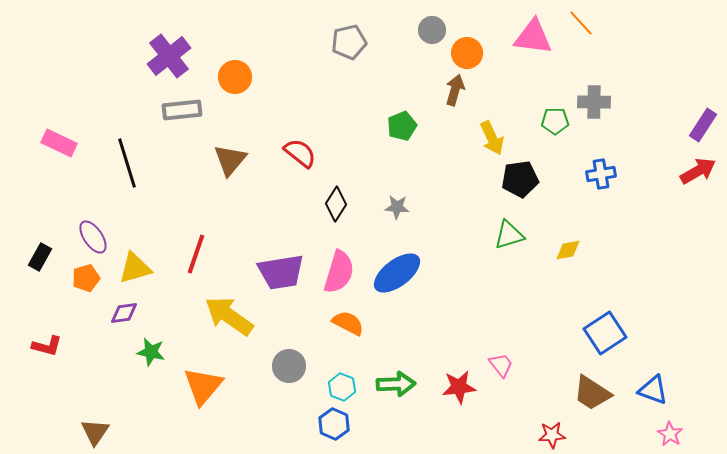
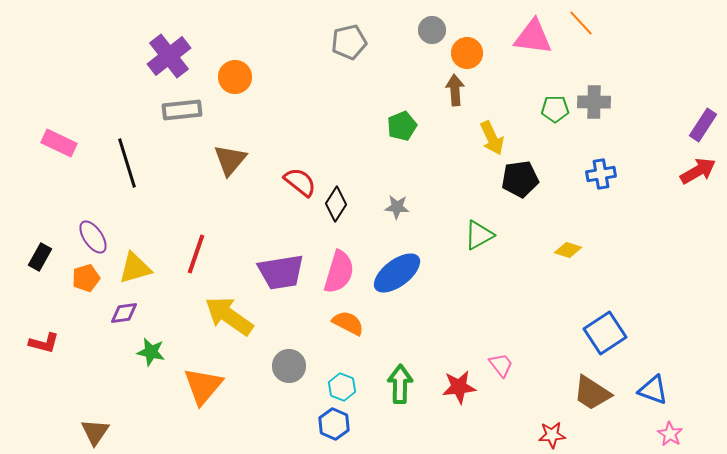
brown arrow at (455, 90): rotated 20 degrees counterclockwise
green pentagon at (555, 121): moved 12 px up
red semicircle at (300, 153): moved 29 px down
green triangle at (509, 235): moved 30 px left; rotated 12 degrees counterclockwise
yellow diamond at (568, 250): rotated 28 degrees clockwise
red L-shape at (47, 346): moved 3 px left, 3 px up
green arrow at (396, 384): moved 4 px right; rotated 87 degrees counterclockwise
